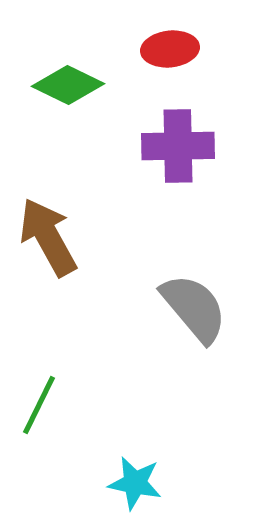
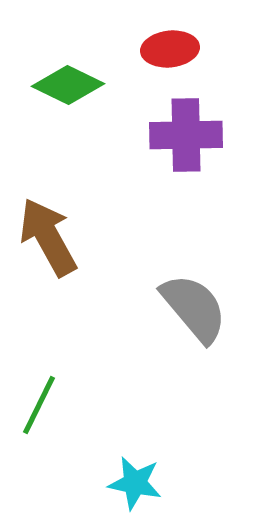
purple cross: moved 8 px right, 11 px up
